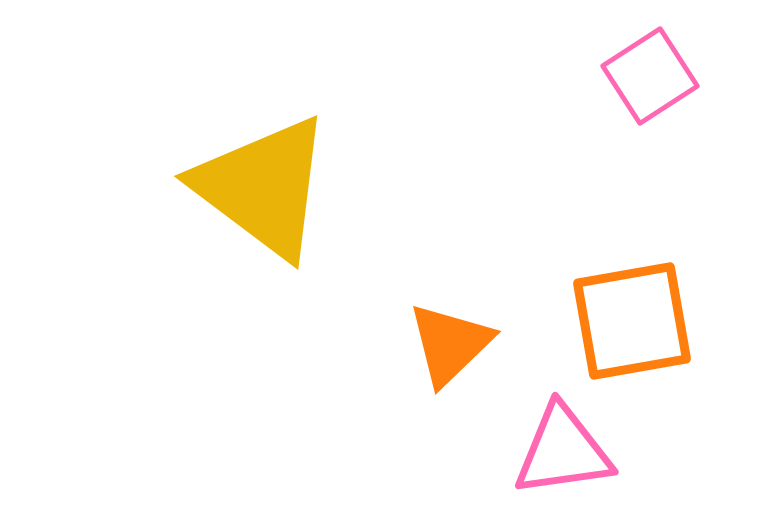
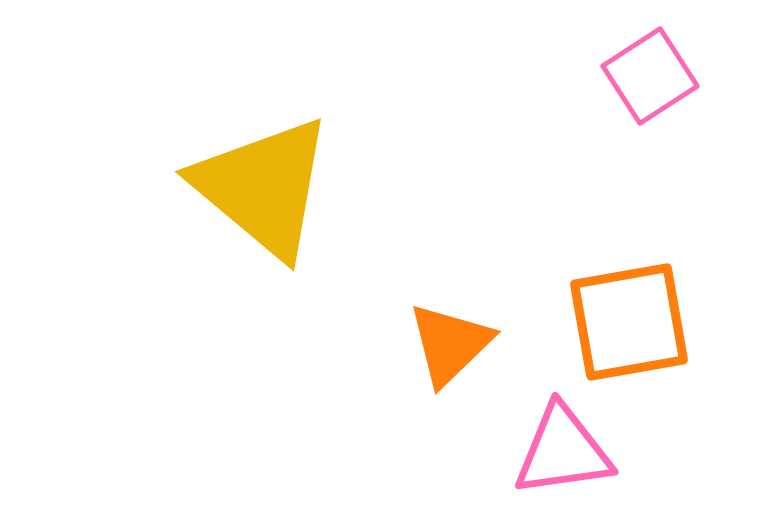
yellow triangle: rotated 3 degrees clockwise
orange square: moved 3 px left, 1 px down
